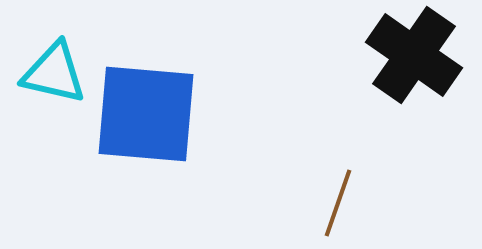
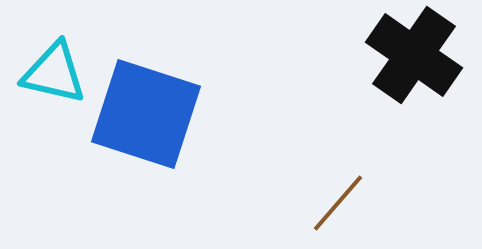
blue square: rotated 13 degrees clockwise
brown line: rotated 22 degrees clockwise
